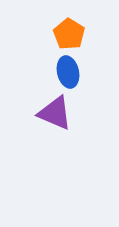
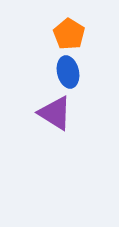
purple triangle: rotated 9 degrees clockwise
